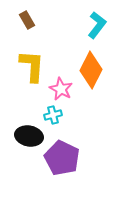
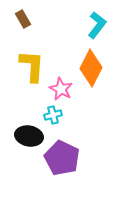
brown rectangle: moved 4 px left, 1 px up
orange diamond: moved 2 px up
